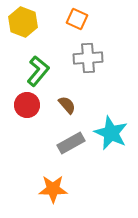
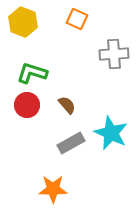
gray cross: moved 26 px right, 4 px up
green L-shape: moved 6 px left, 2 px down; rotated 112 degrees counterclockwise
